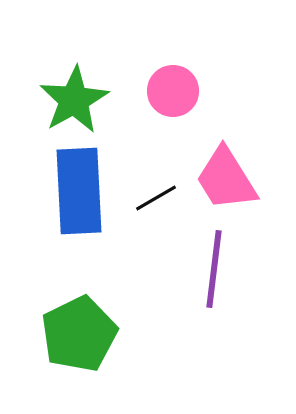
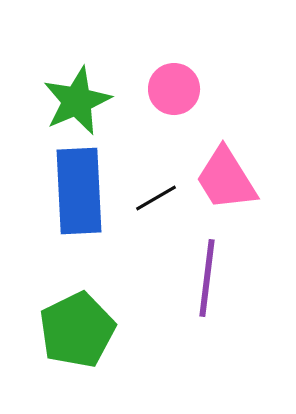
pink circle: moved 1 px right, 2 px up
green star: moved 3 px right, 1 px down; rotated 6 degrees clockwise
purple line: moved 7 px left, 9 px down
green pentagon: moved 2 px left, 4 px up
